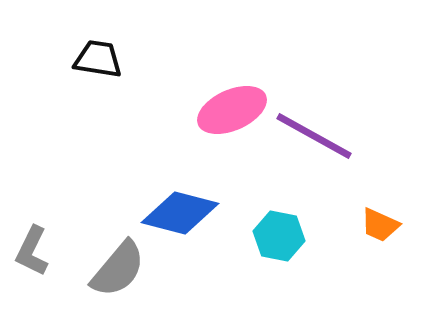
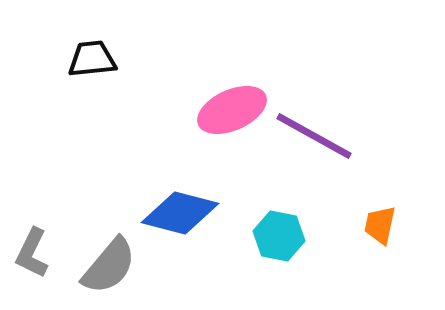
black trapezoid: moved 6 px left; rotated 15 degrees counterclockwise
orange trapezoid: rotated 78 degrees clockwise
gray L-shape: moved 2 px down
gray semicircle: moved 9 px left, 3 px up
